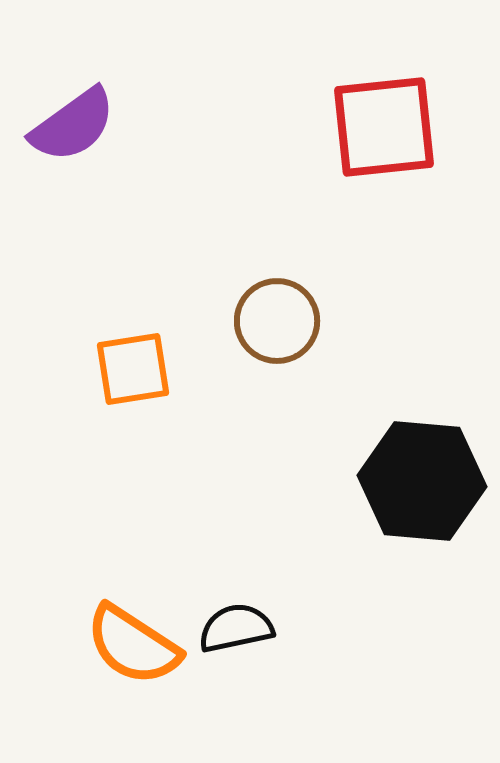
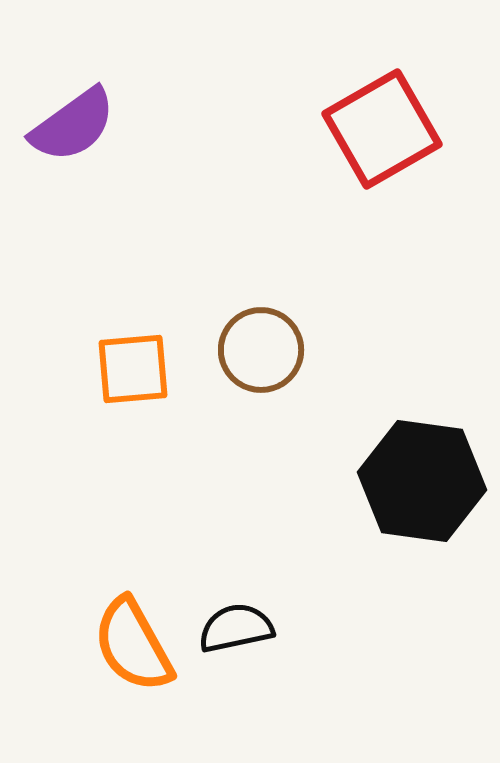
red square: moved 2 px left, 2 px down; rotated 24 degrees counterclockwise
brown circle: moved 16 px left, 29 px down
orange square: rotated 4 degrees clockwise
black hexagon: rotated 3 degrees clockwise
orange semicircle: rotated 28 degrees clockwise
